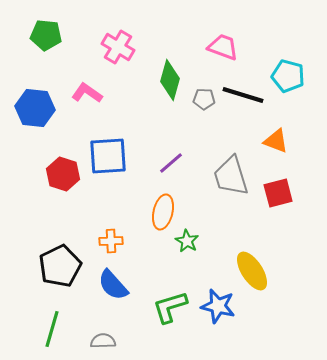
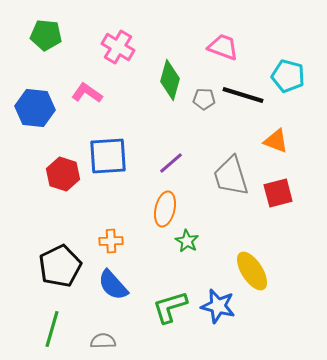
orange ellipse: moved 2 px right, 3 px up
